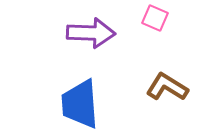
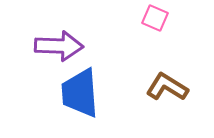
purple arrow: moved 32 px left, 13 px down
blue trapezoid: moved 11 px up
